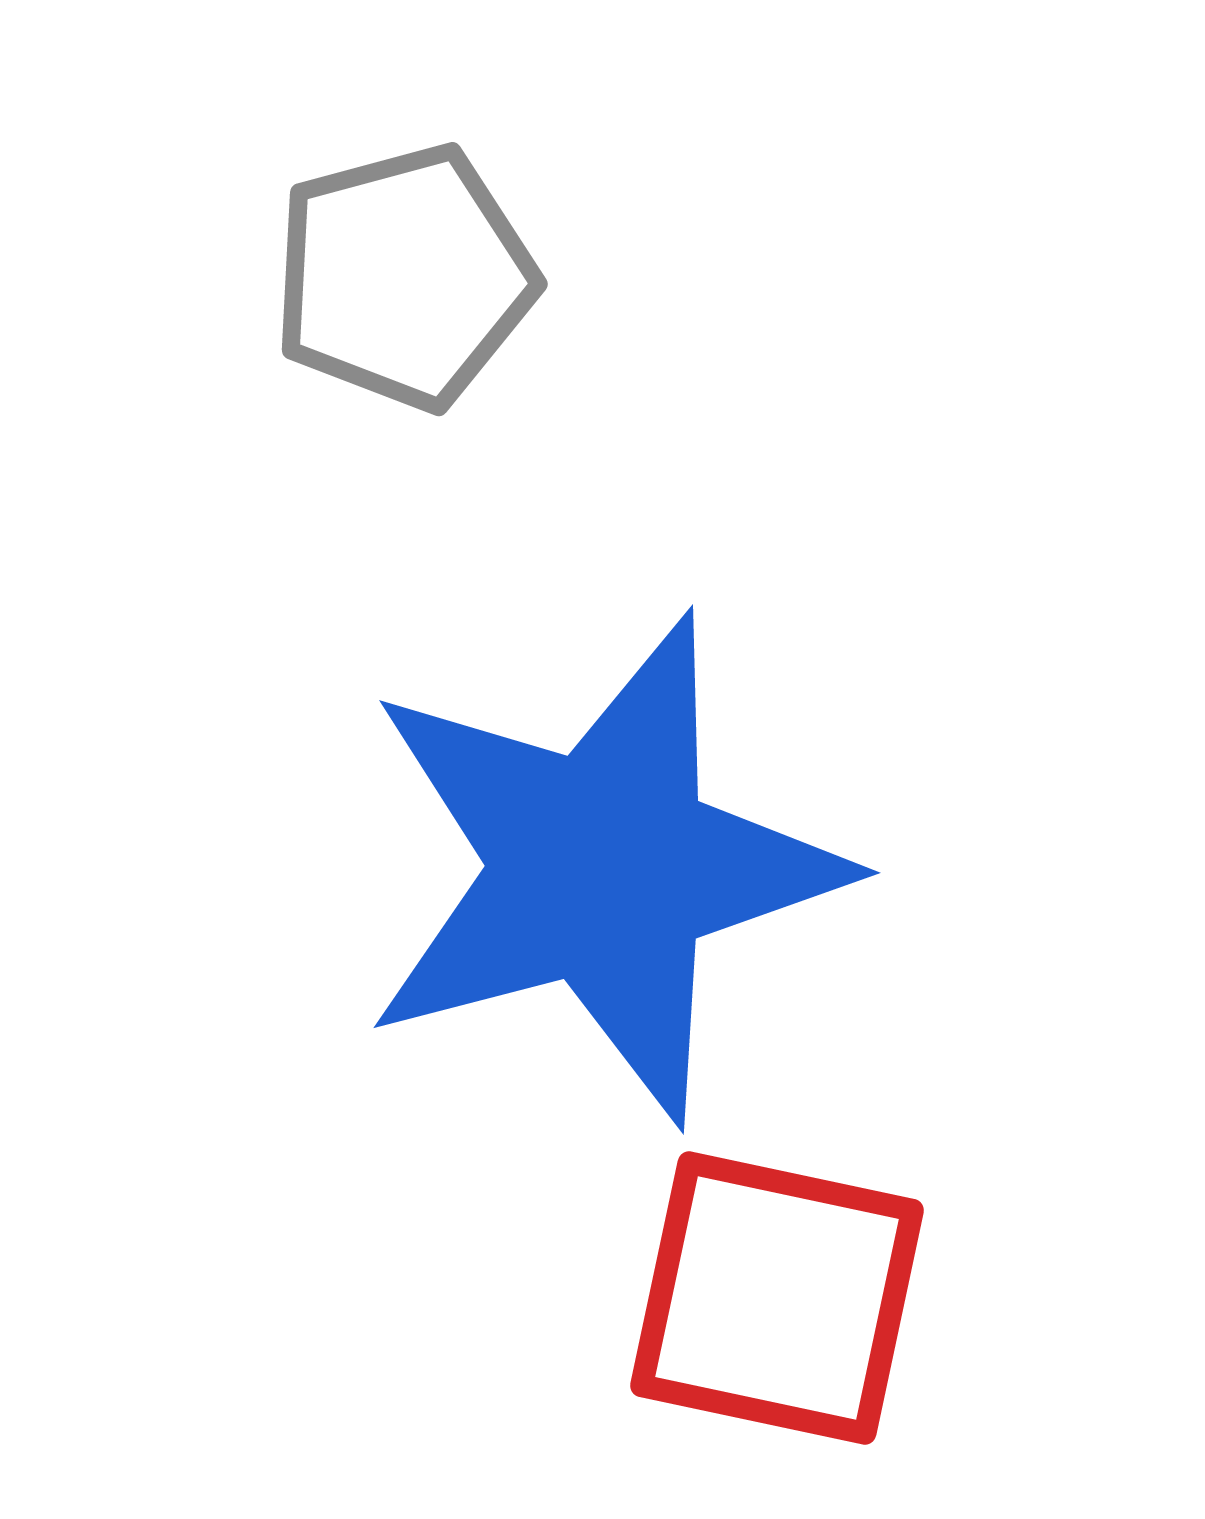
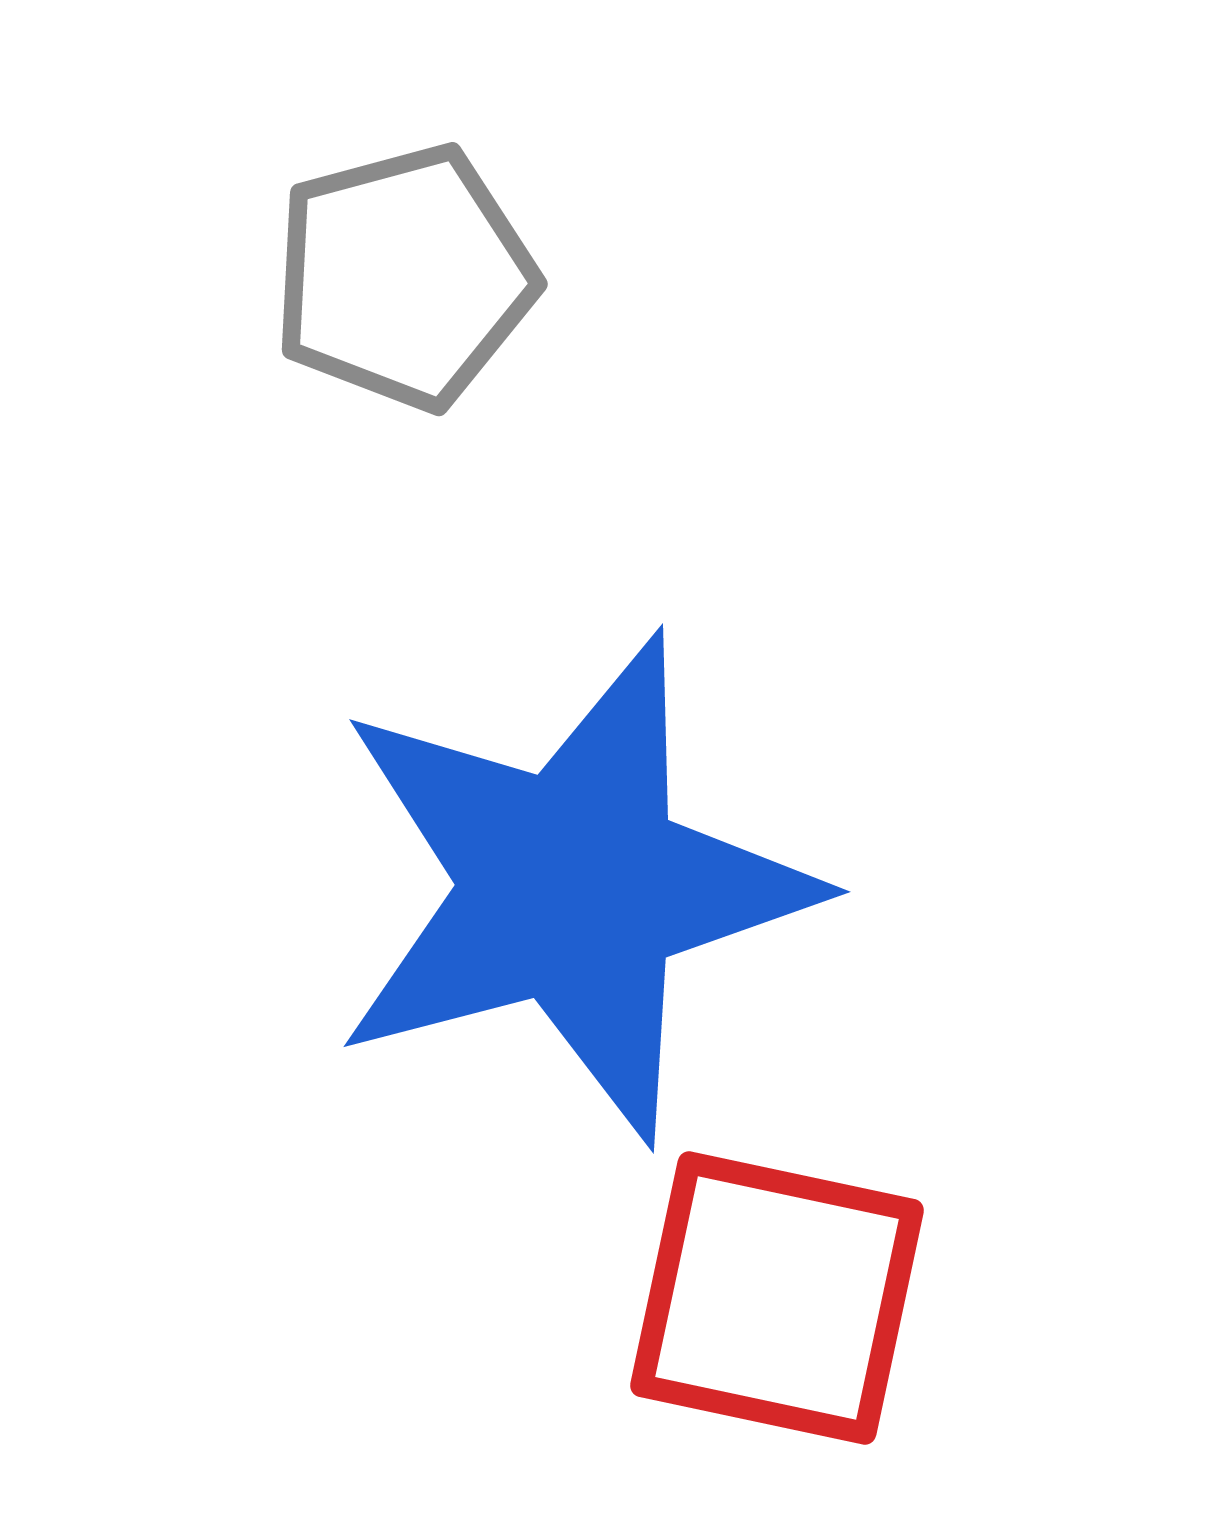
blue star: moved 30 px left, 19 px down
